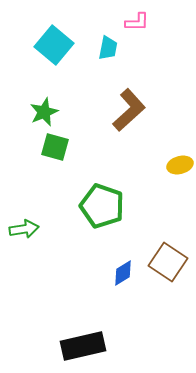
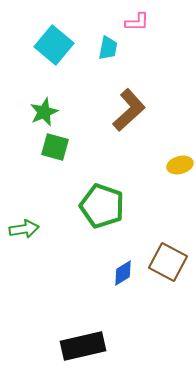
brown square: rotated 6 degrees counterclockwise
